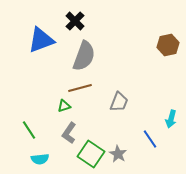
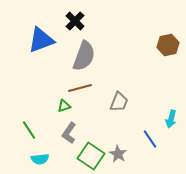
green square: moved 2 px down
